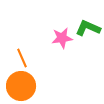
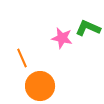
pink star: rotated 20 degrees clockwise
orange circle: moved 19 px right
